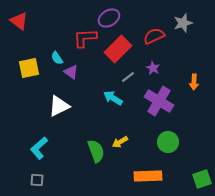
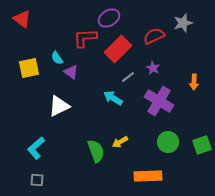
red triangle: moved 3 px right, 2 px up
cyan L-shape: moved 3 px left
green square: moved 34 px up
